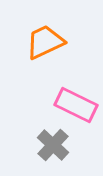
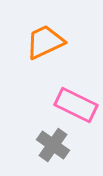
gray cross: rotated 8 degrees counterclockwise
